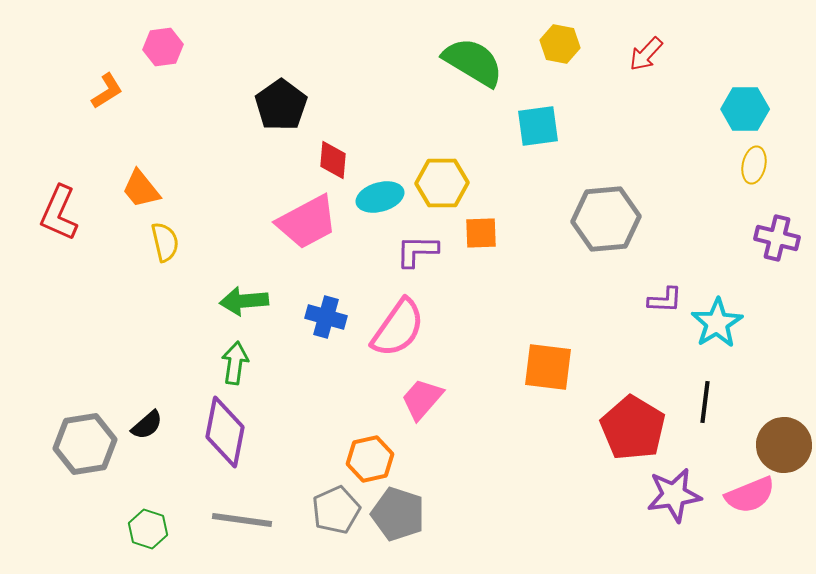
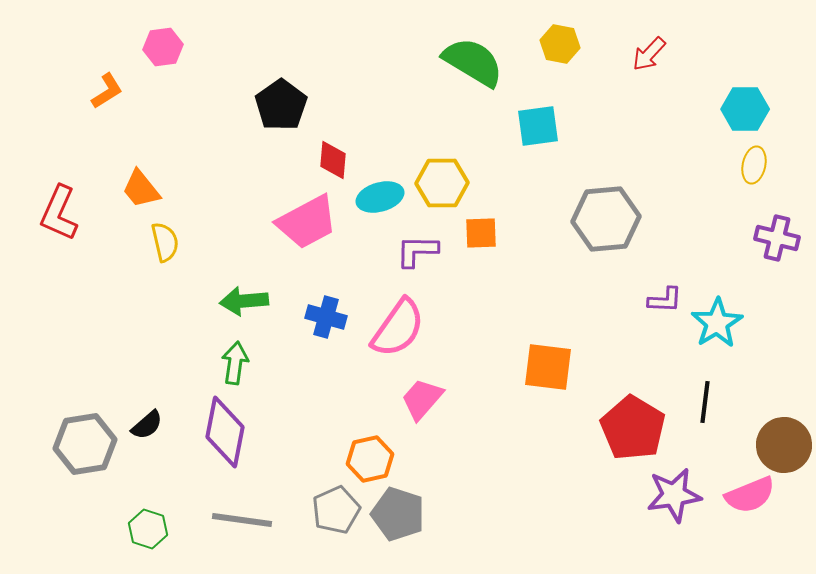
red arrow at (646, 54): moved 3 px right
